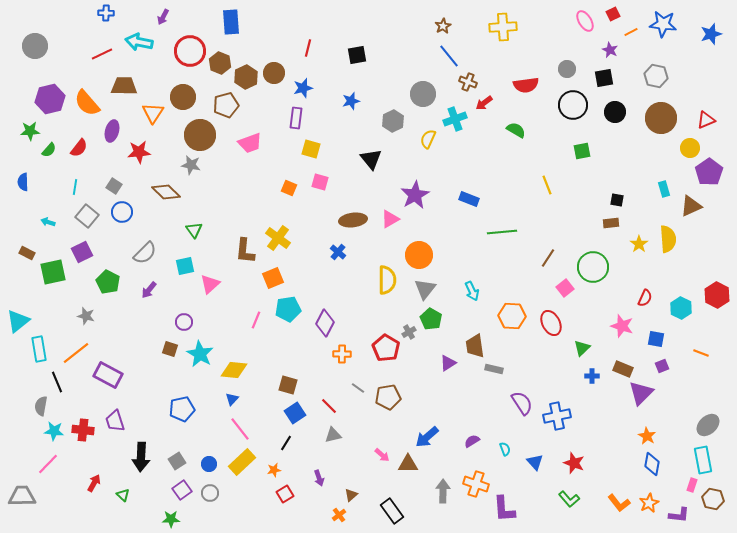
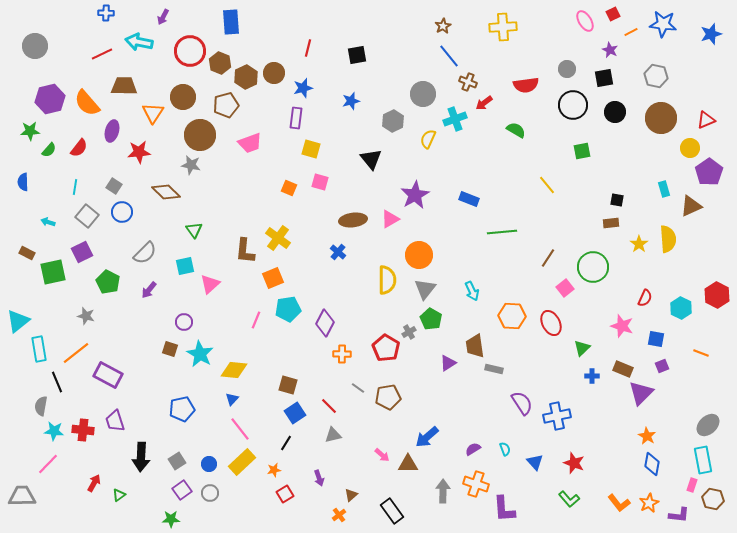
yellow line at (547, 185): rotated 18 degrees counterclockwise
purple semicircle at (472, 441): moved 1 px right, 8 px down
green triangle at (123, 495): moved 4 px left; rotated 40 degrees clockwise
